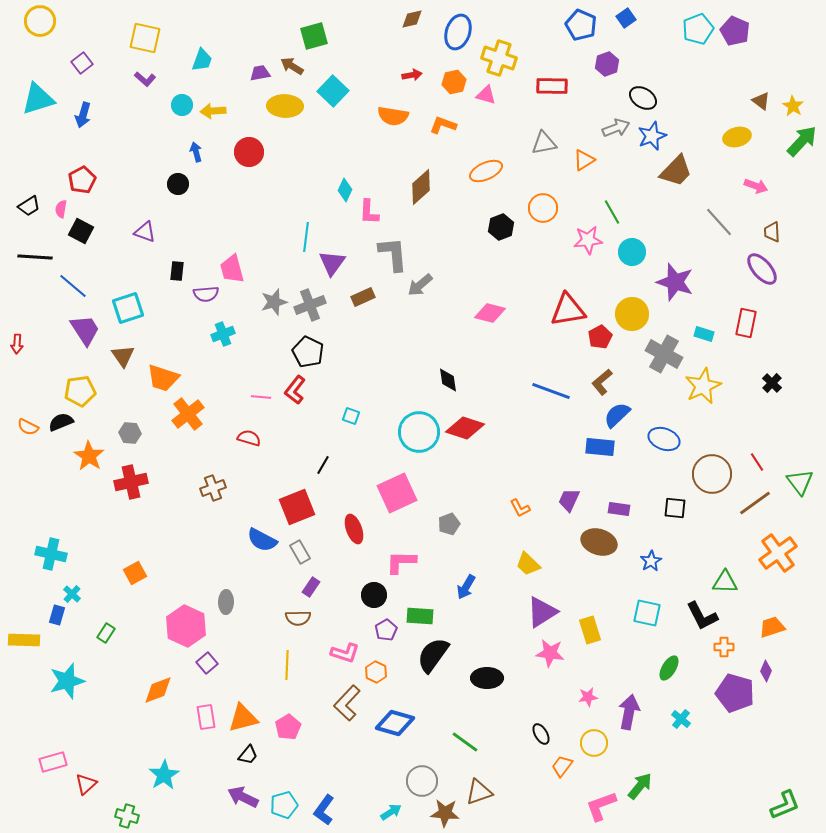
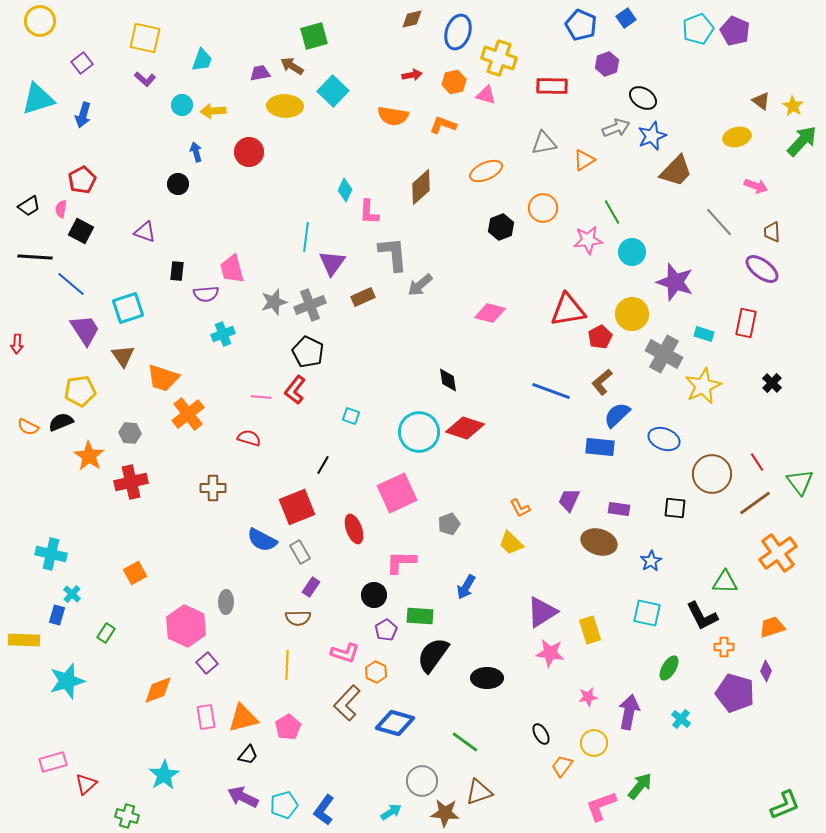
purple ellipse at (762, 269): rotated 12 degrees counterclockwise
blue line at (73, 286): moved 2 px left, 2 px up
brown cross at (213, 488): rotated 20 degrees clockwise
yellow trapezoid at (528, 564): moved 17 px left, 21 px up
